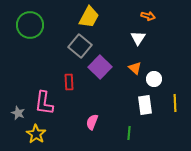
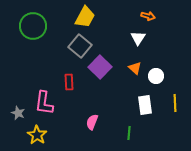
yellow trapezoid: moved 4 px left
green circle: moved 3 px right, 1 px down
white circle: moved 2 px right, 3 px up
yellow star: moved 1 px right, 1 px down
